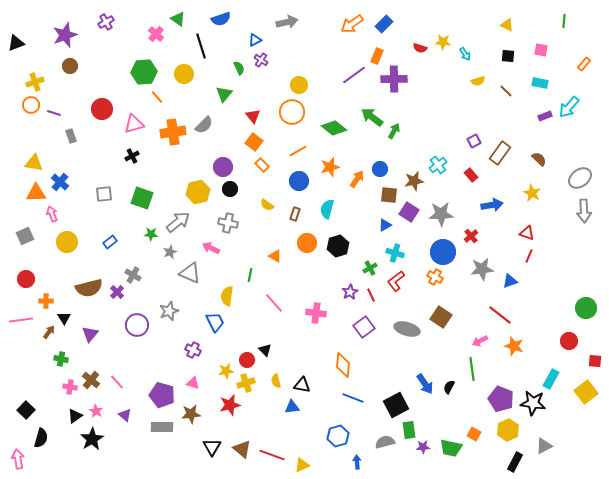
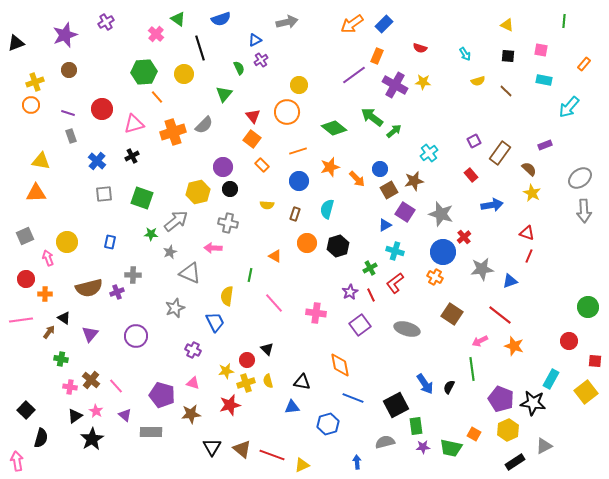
yellow star at (443, 42): moved 20 px left, 40 px down
black line at (201, 46): moved 1 px left, 2 px down
purple cross at (261, 60): rotated 24 degrees clockwise
brown circle at (70, 66): moved 1 px left, 4 px down
purple cross at (394, 79): moved 1 px right, 6 px down; rotated 30 degrees clockwise
cyan rectangle at (540, 83): moved 4 px right, 3 px up
orange circle at (292, 112): moved 5 px left
purple line at (54, 113): moved 14 px right
purple rectangle at (545, 116): moved 29 px down
green arrow at (394, 131): rotated 21 degrees clockwise
orange cross at (173, 132): rotated 10 degrees counterclockwise
orange square at (254, 142): moved 2 px left, 3 px up
orange line at (298, 151): rotated 12 degrees clockwise
brown semicircle at (539, 159): moved 10 px left, 10 px down
yellow triangle at (34, 163): moved 7 px right, 2 px up
cyan cross at (438, 165): moved 9 px left, 12 px up
orange arrow at (357, 179): rotated 102 degrees clockwise
blue cross at (60, 182): moved 37 px right, 21 px up
brown square at (389, 195): moved 5 px up; rotated 36 degrees counterclockwise
yellow semicircle at (267, 205): rotated 32 degrees counterclockwise
purple square at (409, 212): moved 4 px left
pink arrow at (52, 214): moved 4 px left, 44 px down
gray star at (441, 214): rotated 20 degrees clockwise
gray arrow at (178, 222): moved 2 px left, 1 px up
red cross at (471, 236): moved 7 px left, 1 px down
blue rectangle at (110, 242): rotated 40 degrees counterclockwise
pink arrow at (211, 248): moved 2 px right; rotated 24 degrees counterclockwise
cyan cross at (395, 253): moved 2 px up
gray cross at (133, 275): rotated 28 degrees counterclockwise
red L-shape at (396, 281): moved 1 px left, 2 px down
purple cross at (117, 292): rotated 24 degrees clockwise
orange cross at (46, 301): moved 1 px left, 7 px up
green circle at (586, 308): moved 2 px right, 1 px up
gray star at (169, 311): moved 6 px right, 3 px up
brown square at (441, 317): moved 11 px right, 3 px up
black triangle at (64, 318): rotated 24 degrees counterclockwise
purple circle at (137, 325): moved 1 px left, 11 px down
purple square at (364, 327): moved 4 px left, 2 px up
black triangle at (265, 350): moved 2 px right, 1 px up
orange diamond at (343, 365): moved 3 px left; rotated 15 degrees counterclockwise
yellow semicircle at (276, 381): moved 8 px left
pink line at (117, 382): moved 1 px left, 4 px down
black triangle at (302, 385): moved 3 px up
gray rectangle at (162, 427): moved 11 px left, 5 px down
green rectangle at (409, 430): moved 7 px right, 4 px up
blue hexagon at (338, 436): moved 10 px left, 12 px up
pink arrow at (18, 459): moved 1 px left, 2 px down
black rectangle at (515, 462): rotated 30 degrees clockwise
